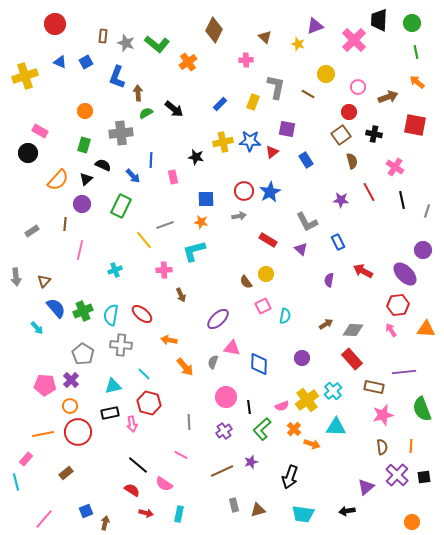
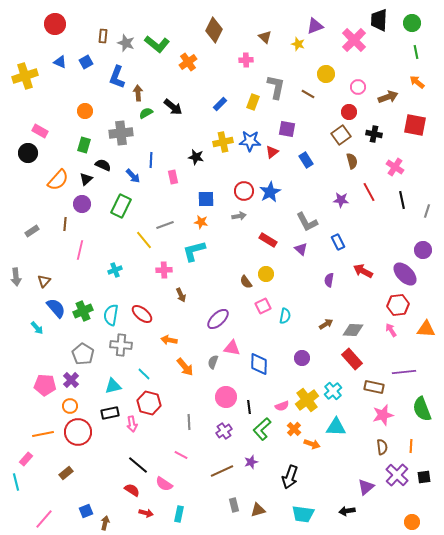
black arrow at (174, 109): moved 1 px left, 2 px up
